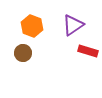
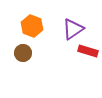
purple triangle: moved 4 px down
